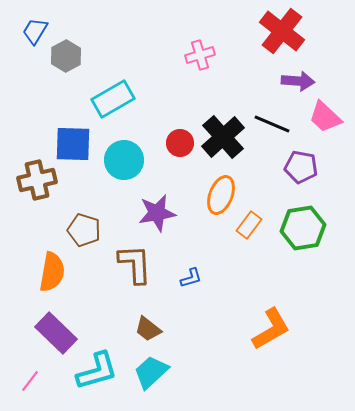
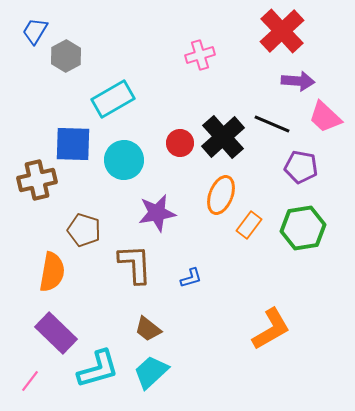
red cross: rotated 9 degrees clockwise
cyan L-shape: moved 1 px right, 2 px up
